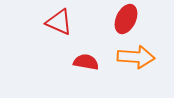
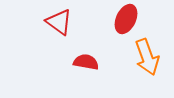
red triangle: rotated 12 degrees clockwise
orange arrow: moved 11 px right; rotated 66 degrees clockwise
